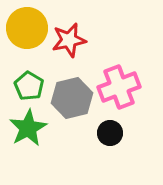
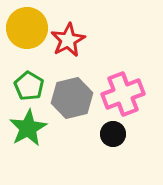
red star: moved 1 px left; rotated 16 degrees counterclockwise
pink cross: moved 4 px right, 7 px down
black circle: moved 3 px right, 1 px down
